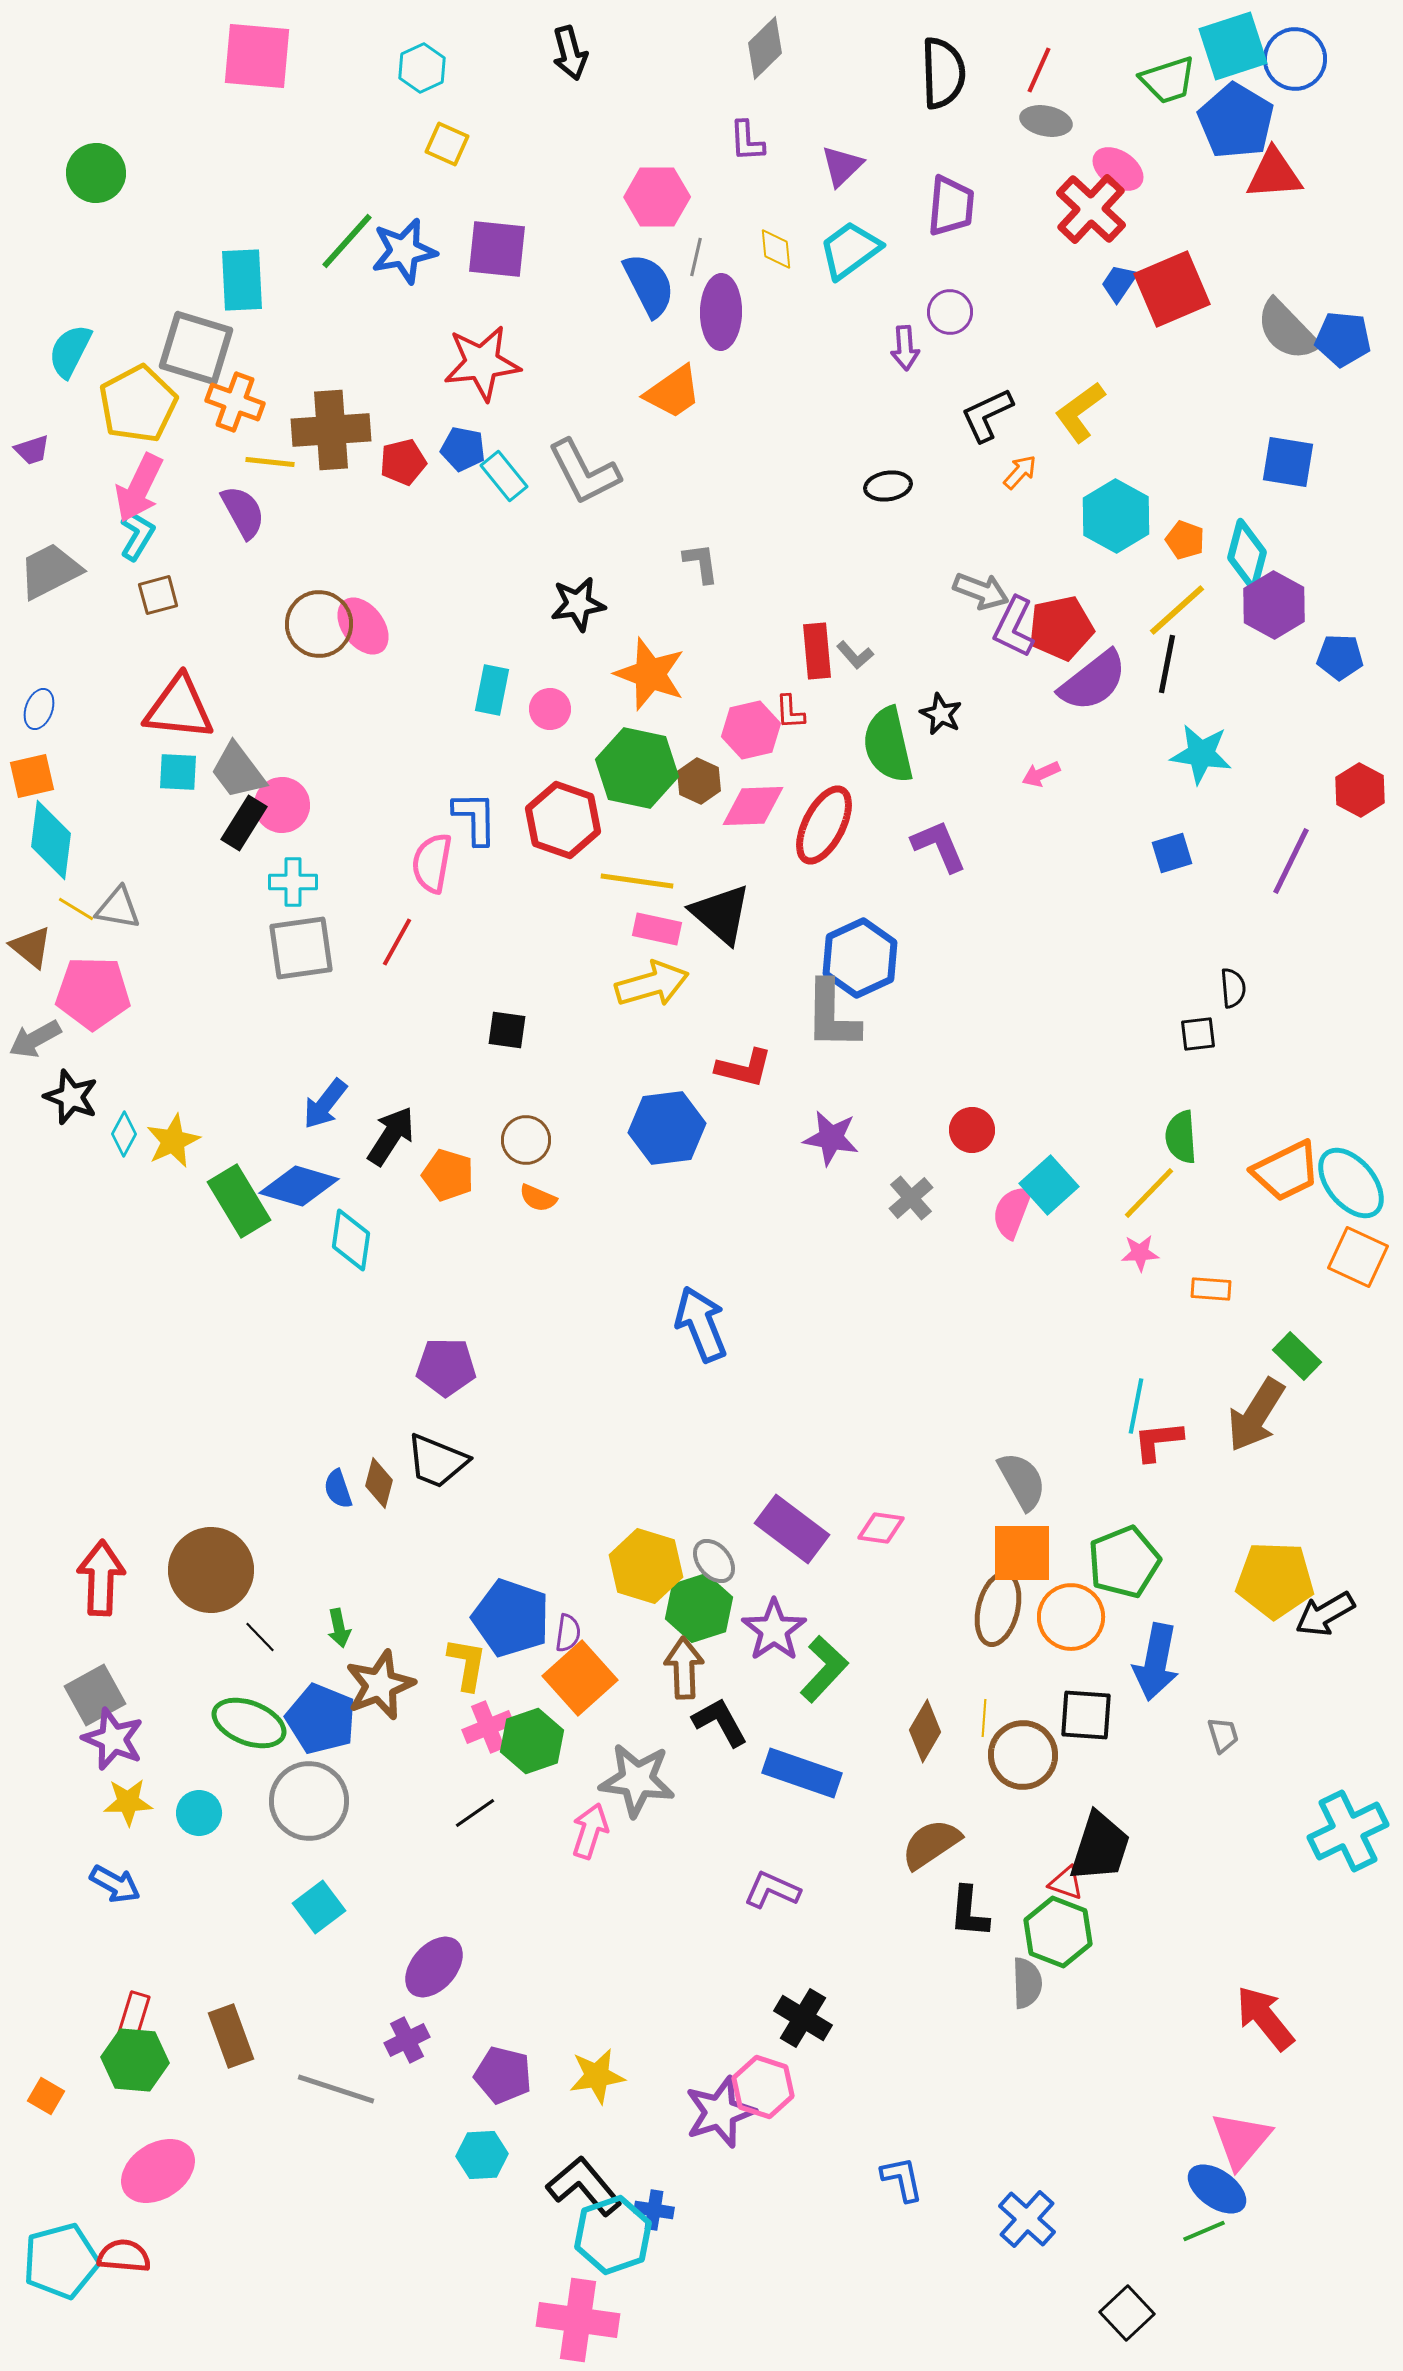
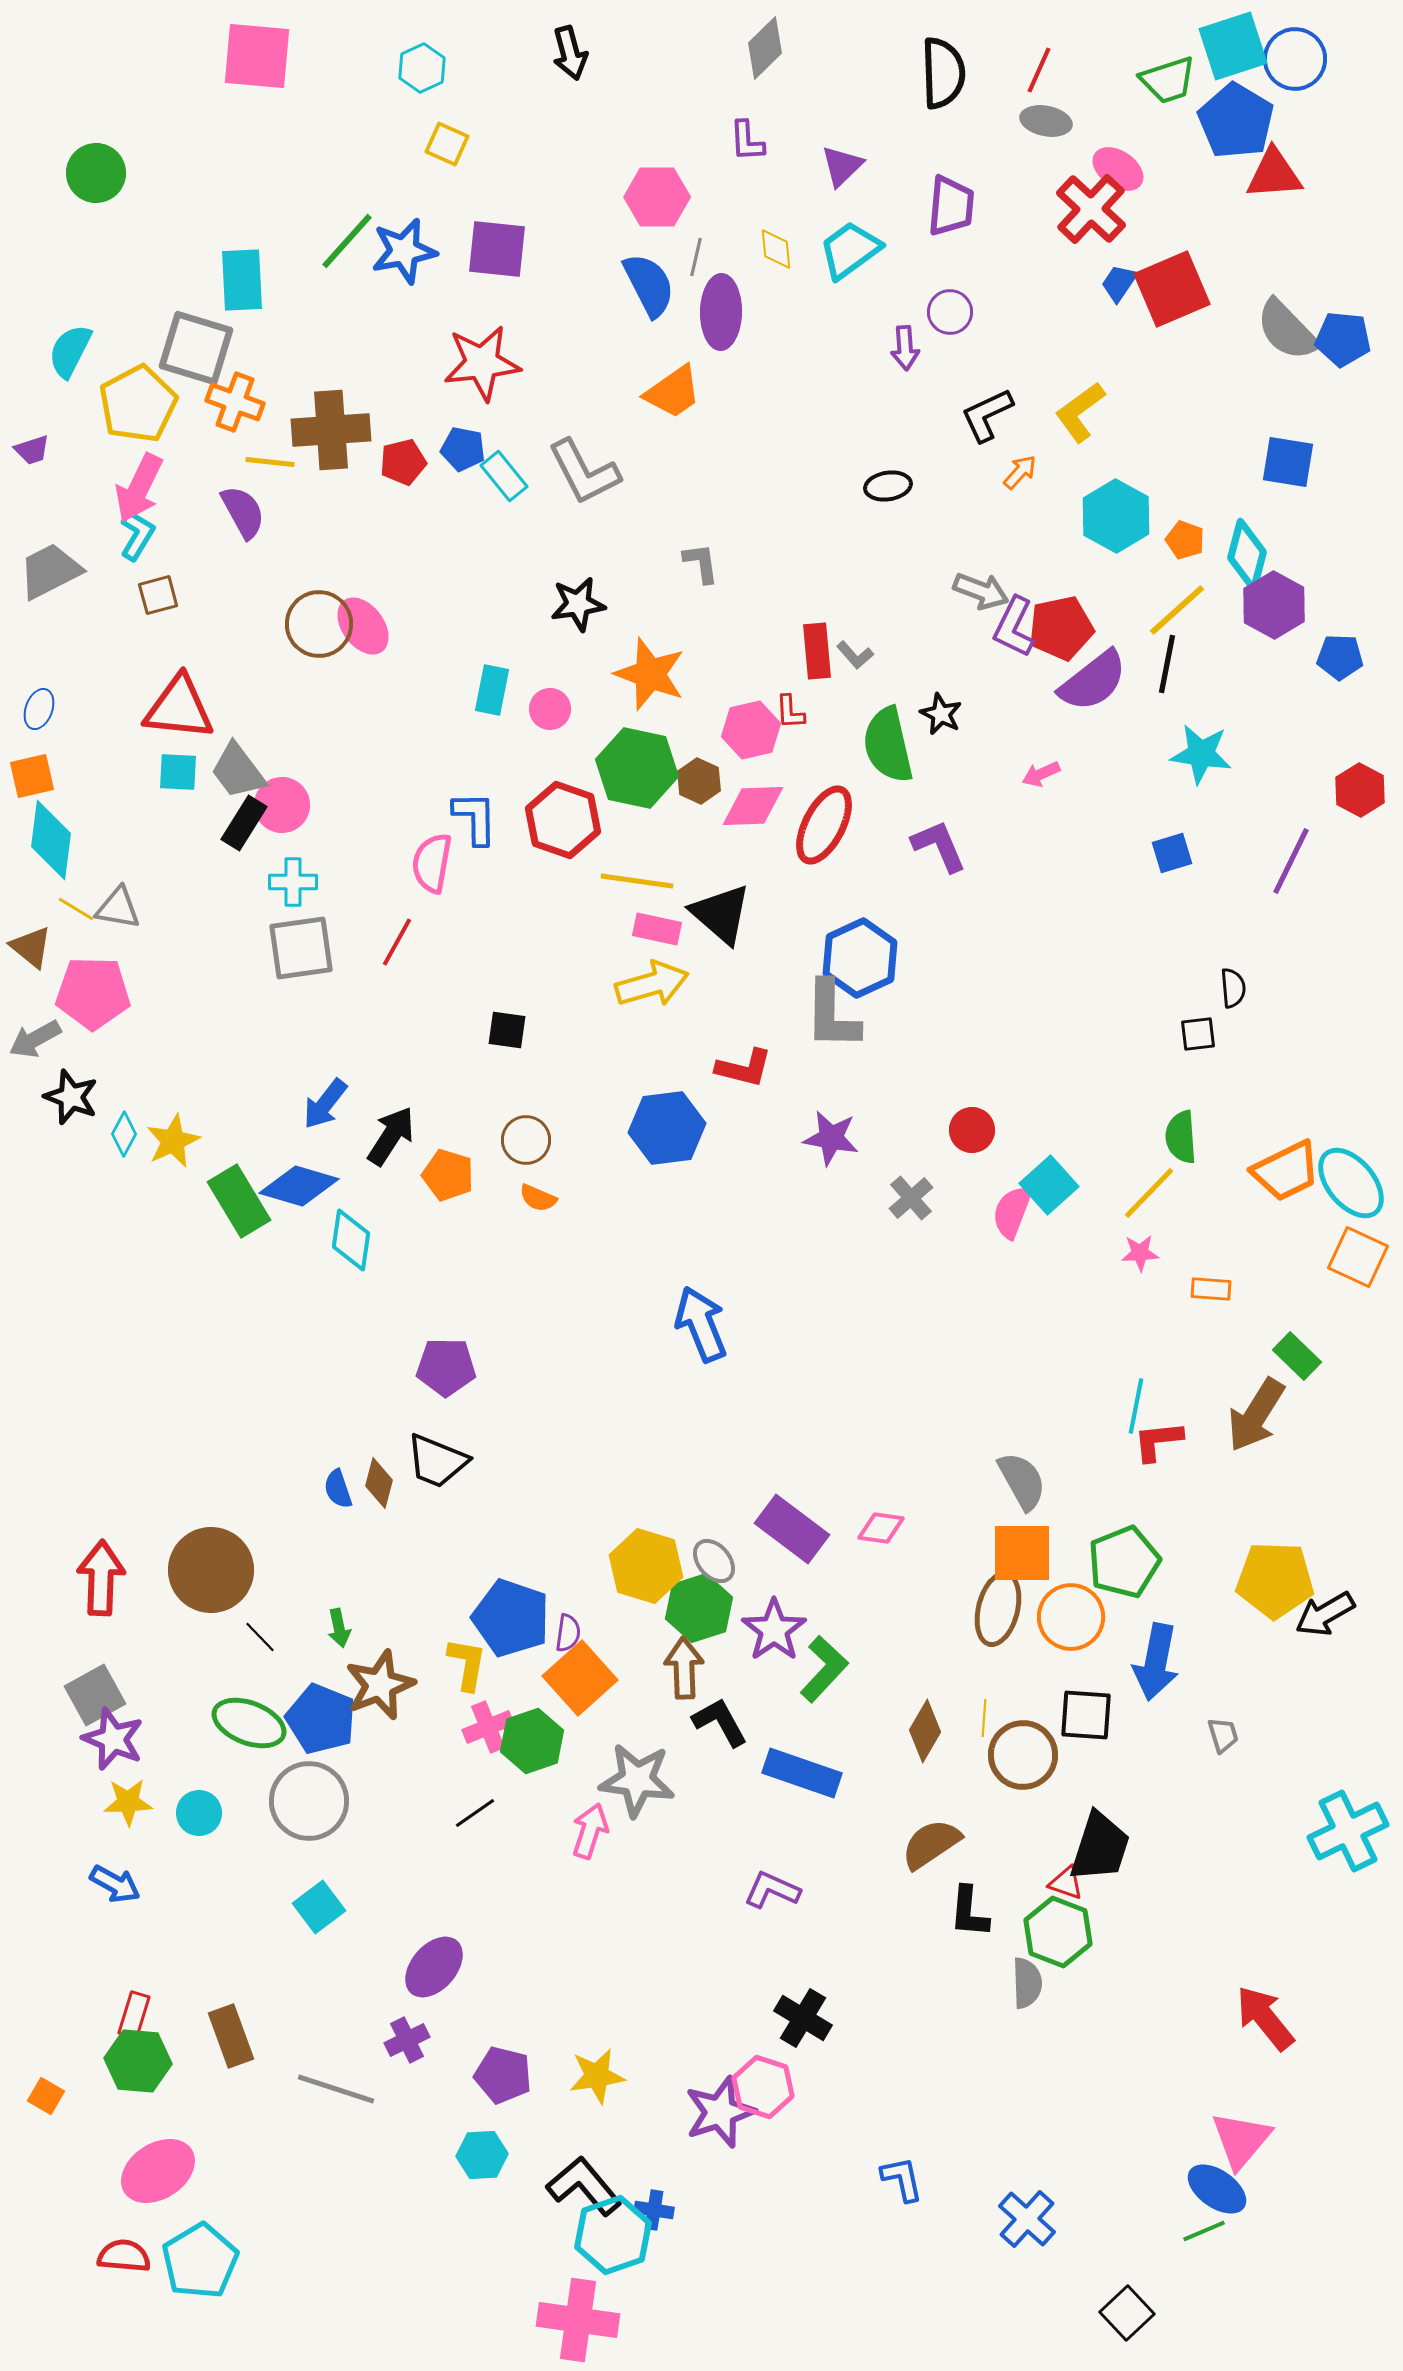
green hexagon at (135, 2060): moved 3 px right, 1 px down
cyan pentagon at (61, 2261): moved 139 px right; rotated 16 degrees counterclockwise
